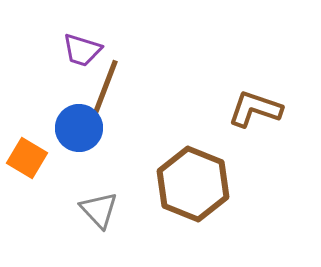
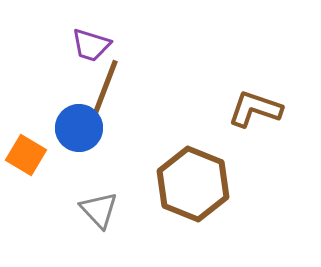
purple trapezoid: moved 9 px right, 5 px up
orange square: moved 1 px left, 3 px up
